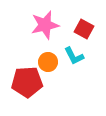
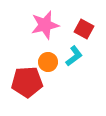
cyan L-shape: rotated 100 degrees counterclockwise
